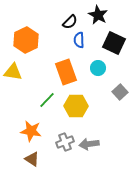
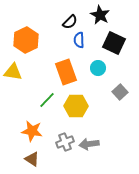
black star: moved 2 px right
orange star: moved 1 px right
